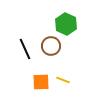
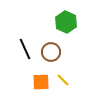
green hexagon: moved 2 px up
brown circle: moved 6 px down
yellow line: rotated 24 degrees clockwise
